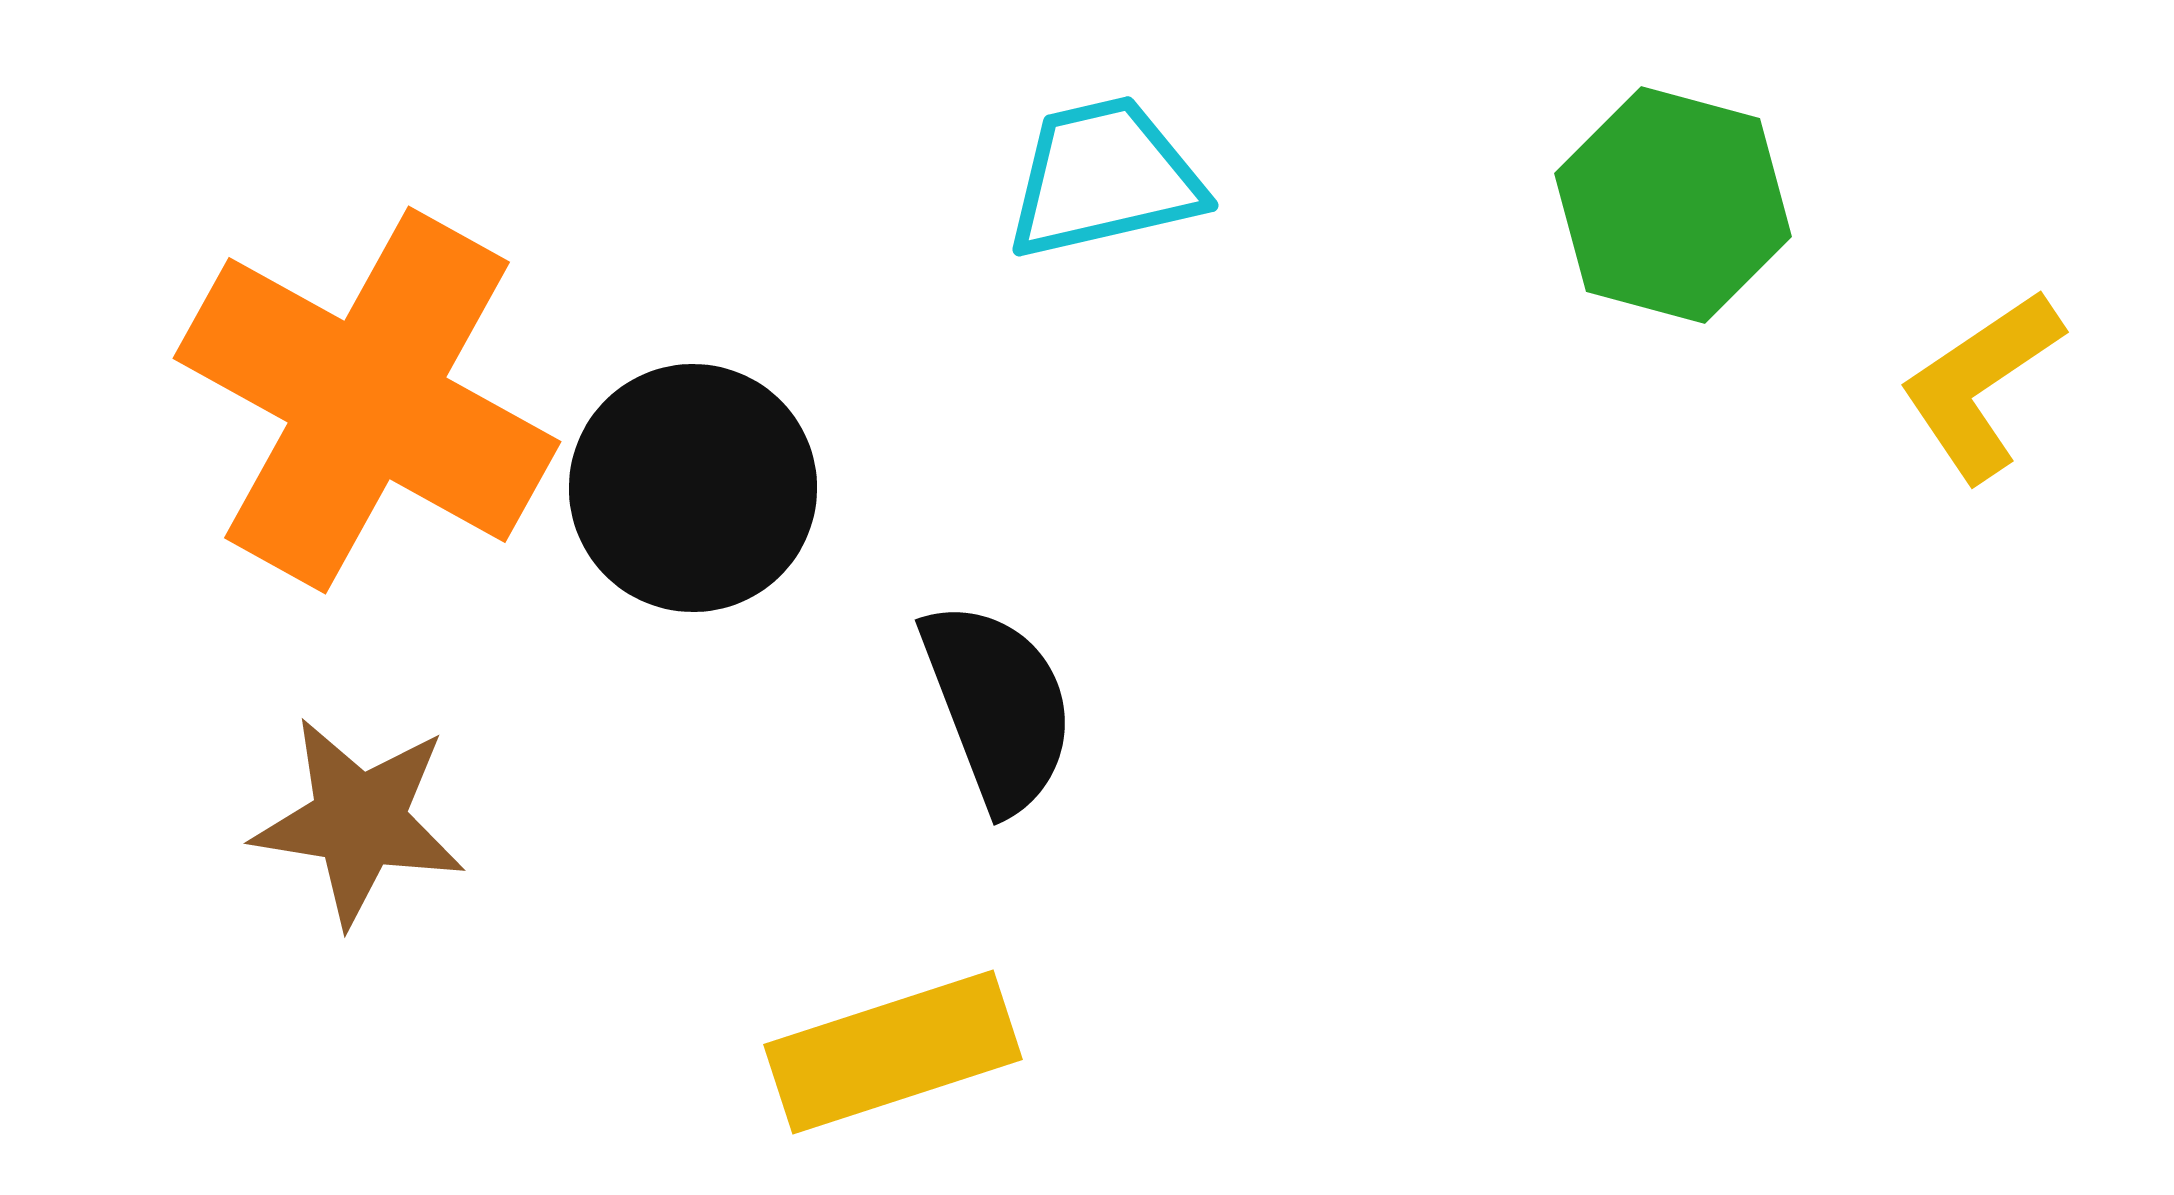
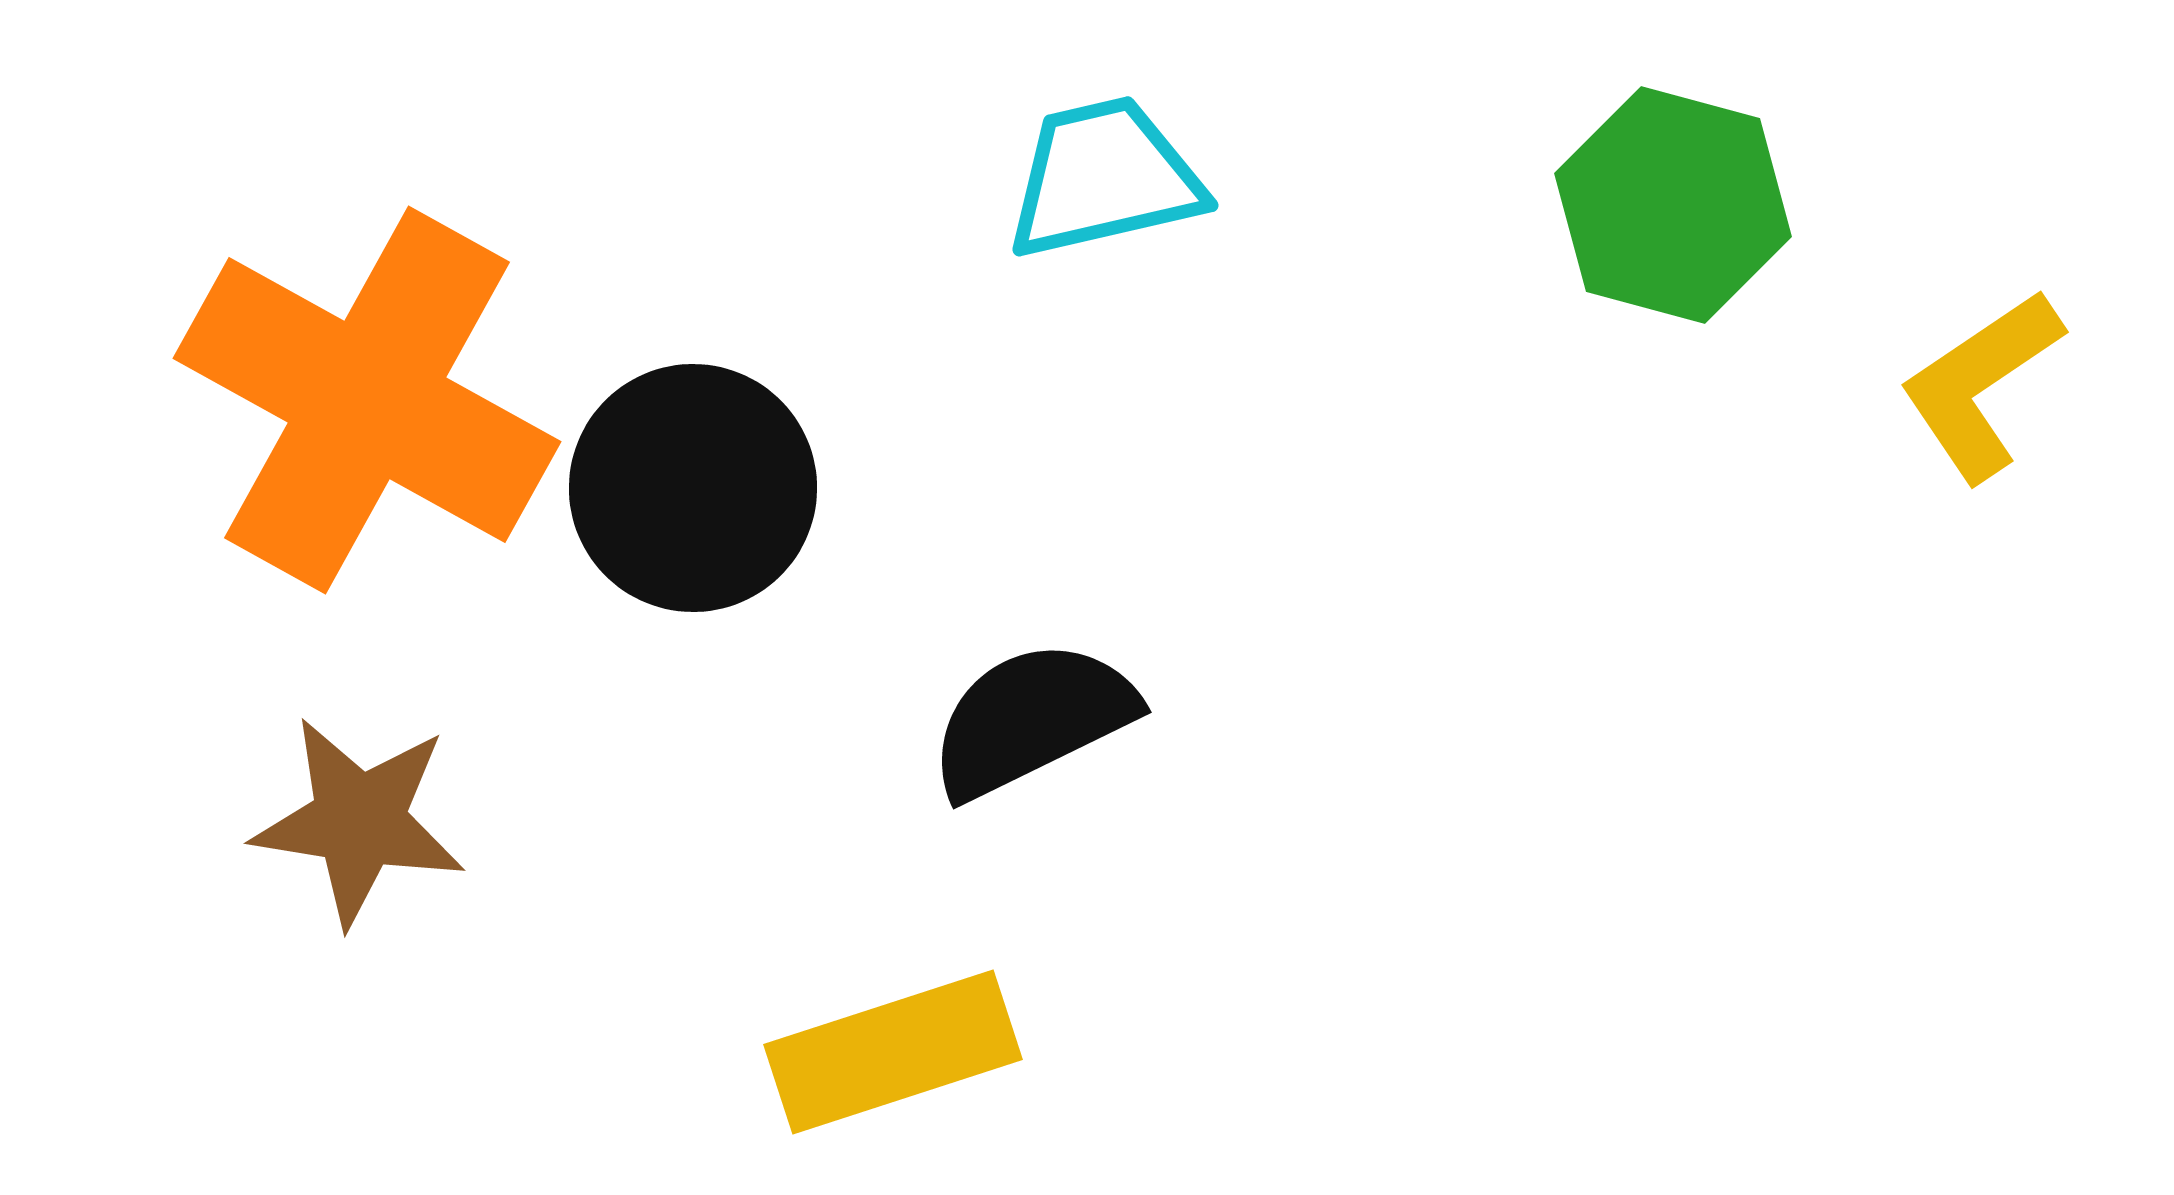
black semicircle: moved 34 px right, 13 px down; rotated 95 degrees counterclockwise
